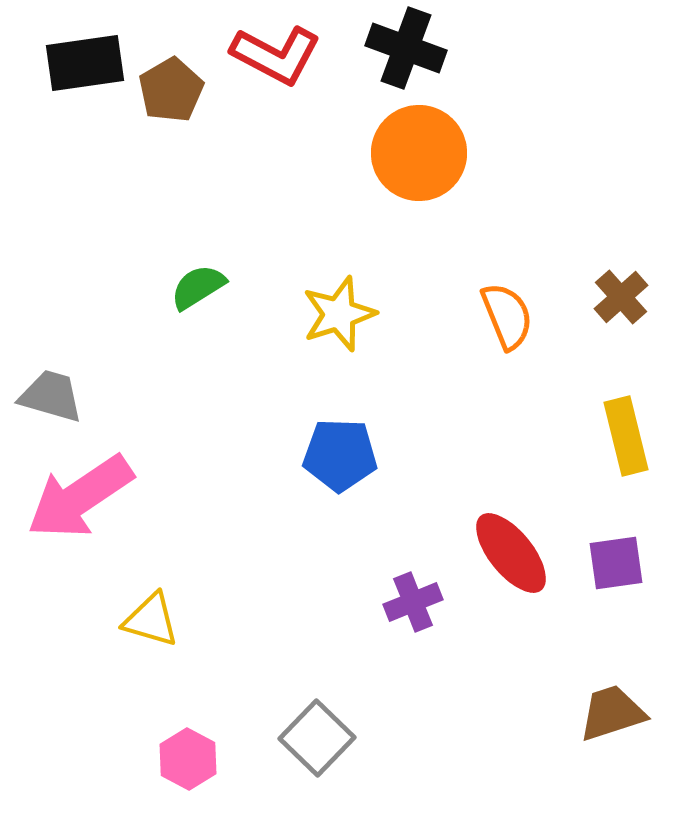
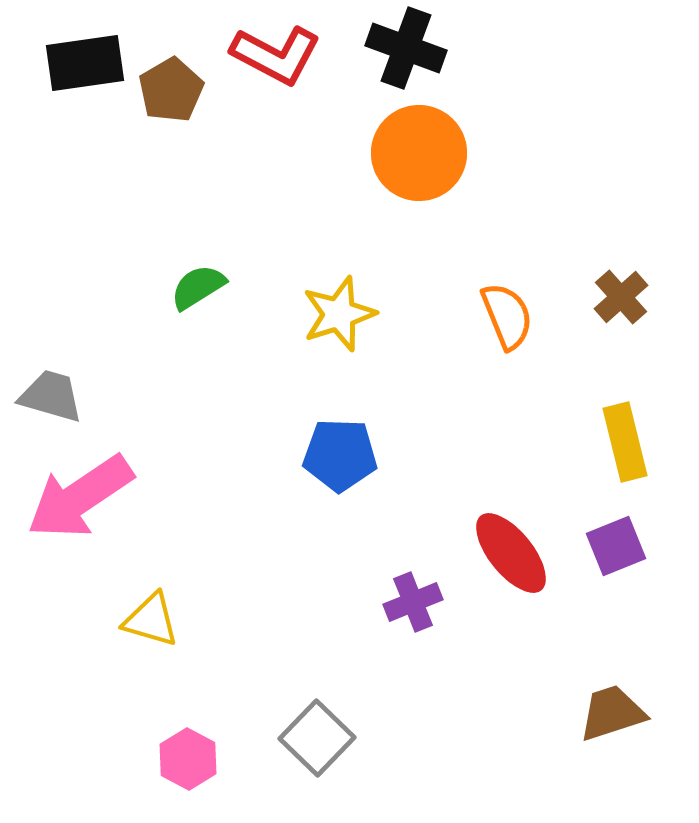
yellow rectangle: moved 1 px left, 6 px down
purple square: moved 17 px up; rotated 14 degrees counterclockwise
